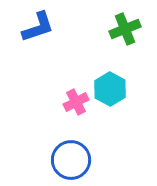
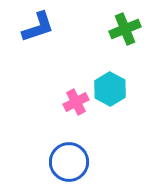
blue circle: moved 2 px left, 2 px down
